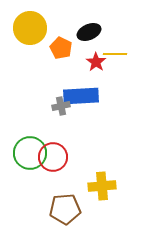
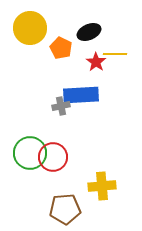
blue rectangle: moved 1 px up
